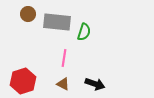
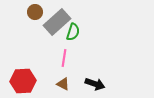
brown circle: moved 7 px right, 2 px up
gray rectangle: rotated 48 degrees counterclockwise
green semicircle: moved 11 px left
red hexagon: rotated 15 degrees clockwise
